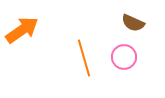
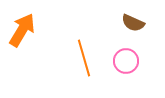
orange arrow: rotated 24 degrees counterclockwise
pink circle: moved 2 px right, 4 px down
